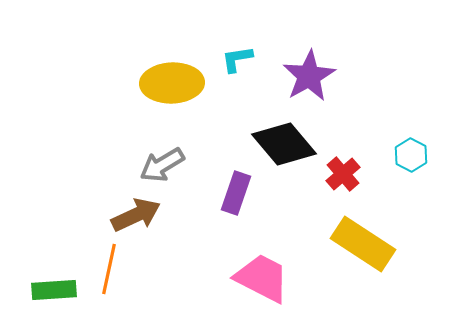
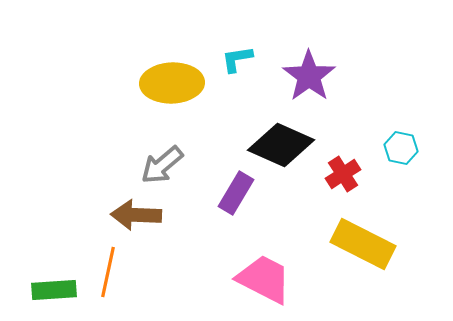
purple star: rotated 6 degrees counterclockwise
black diamond: moved 3 px left, 1 px down; rotated 26 degrees counterclockwise
cyan hexagon: moved 10 px left, 7 px up; rotated 16 degrees counterclockwise
gray arrow: rotated 9 degrees counterclockwise
red cross: rotated 8 degrees clockwise
purple rectangle: rotated 12 degrees clockwise
brown arrow: rotated 153 degrees counterclockwise
yellow rectangle: rotated 6 degrees counterclockwise
orange line: moved 1 px left, 3 px down
pink trapezoid: moved 2 px right, 1 px down
